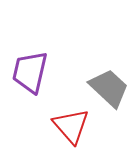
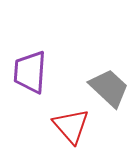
purple trapezoid: rotated 9 degrees counterclockwise
